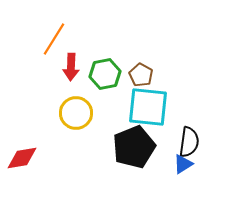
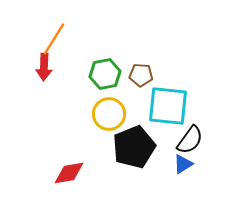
red arrow: moved 27 px left
brown pentagon: rotated 25 degrees counterclockwise
cyan square: moved 20 px right, 1 px up
yellow circle: moved 33 px right, 1 px down
black semicircle: moved 1 px right, 2 px up; rotated 28 degrees clockwise
red diamond: moved 47 px right, 15 px down
